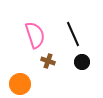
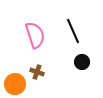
black line: moved 3 px up
brown cross: moved 11 px left, 11 px down
orange circle: moved 5 px left
